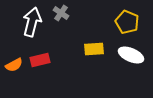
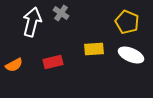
red rectangle: moved 13 px right, 2 px down
